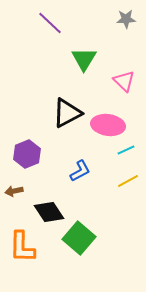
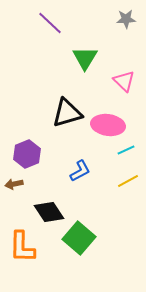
green triangle: moved 1 px right, 1 px up
black triangle: rotated 12 degrees clockwise
brown arrow: moved 7 px up
